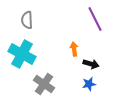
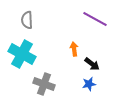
purple line: rotated 35 degrees counterclockwise
black arrow: moved 1 px right; rotated 21 degrees clockwise
gray cross: rotated 15 degrees counterclockwise
